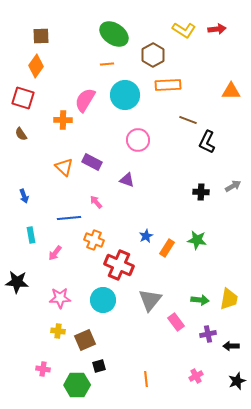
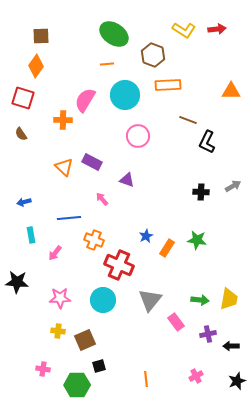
brown hexagon at (153, 55): rotated 10 degrees counterclockwise
pink circle at (138, 140): moved 4 px up
blue arrow at (24, 196): moved 6 px down; rotated 96 degrees clockwise
pink arrow at (96, 202): moved 6 px right, 3 px up
